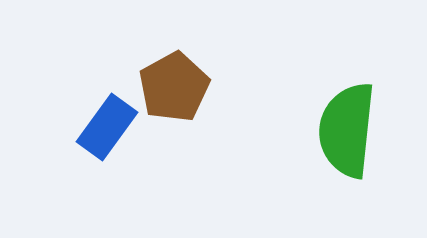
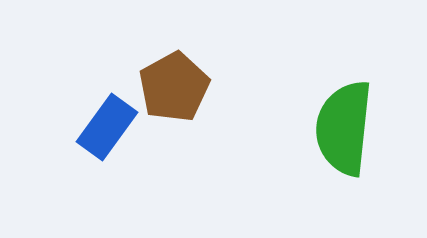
green semicircle: moved 3 px left, 2 px up
